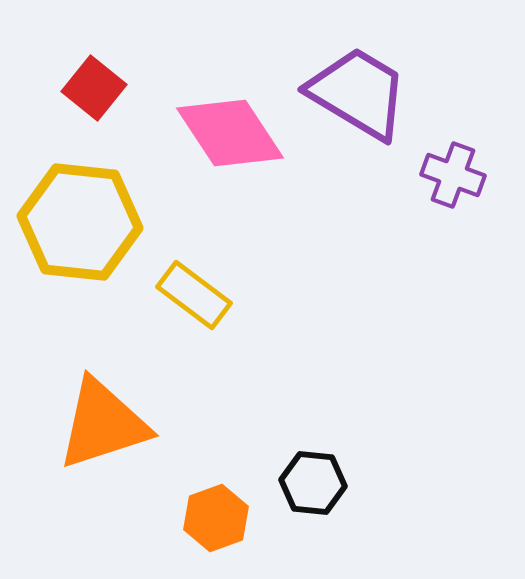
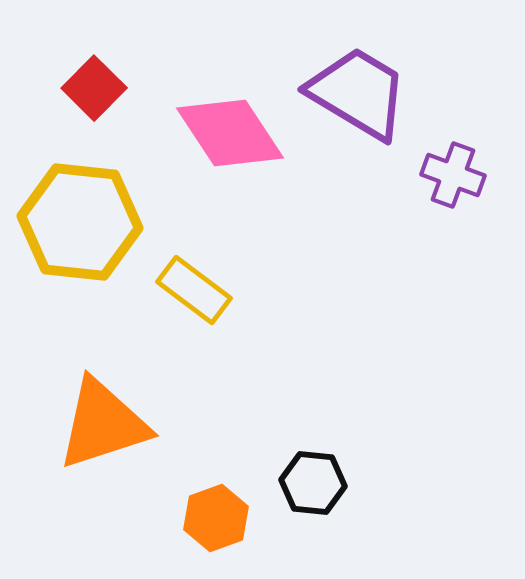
red square: rotated 6 degrees clockwise
yellow rectangle: moved 5 px up
